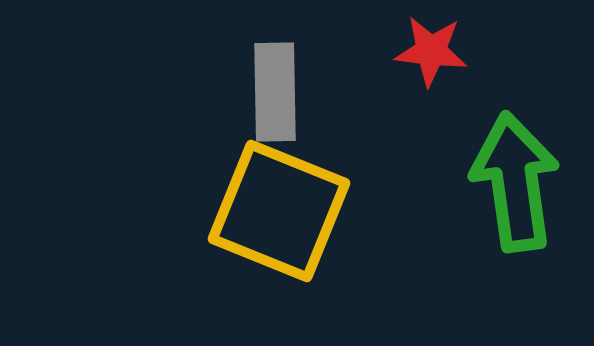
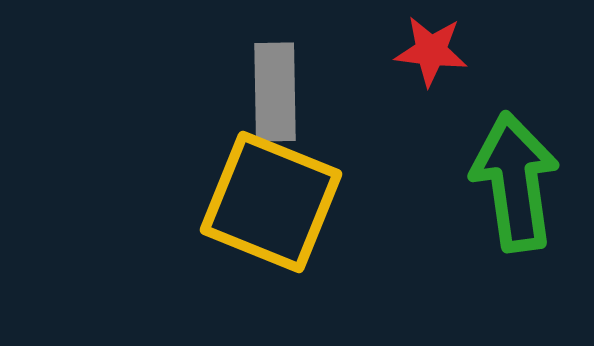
yellow square: moved 8 px left, 9 px up
